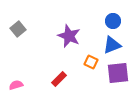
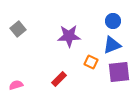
purple star: rotated 25 degrees counterclockwise
purple square: moved 1 px right, 1 px up
